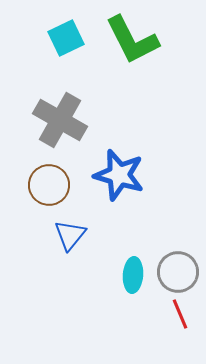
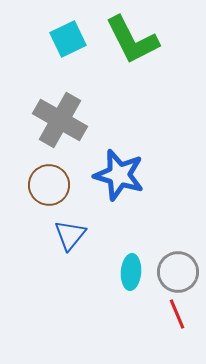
cyan square: moved 2 px right, 1 px down
cyan ellipse: moved 2 px left, 3 px up
red line: moved 3 px left
